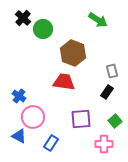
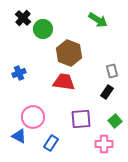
brown hexagon: moved 4 px left
blue cross: moved 23 px up; rotated 32 degrees clockwise
